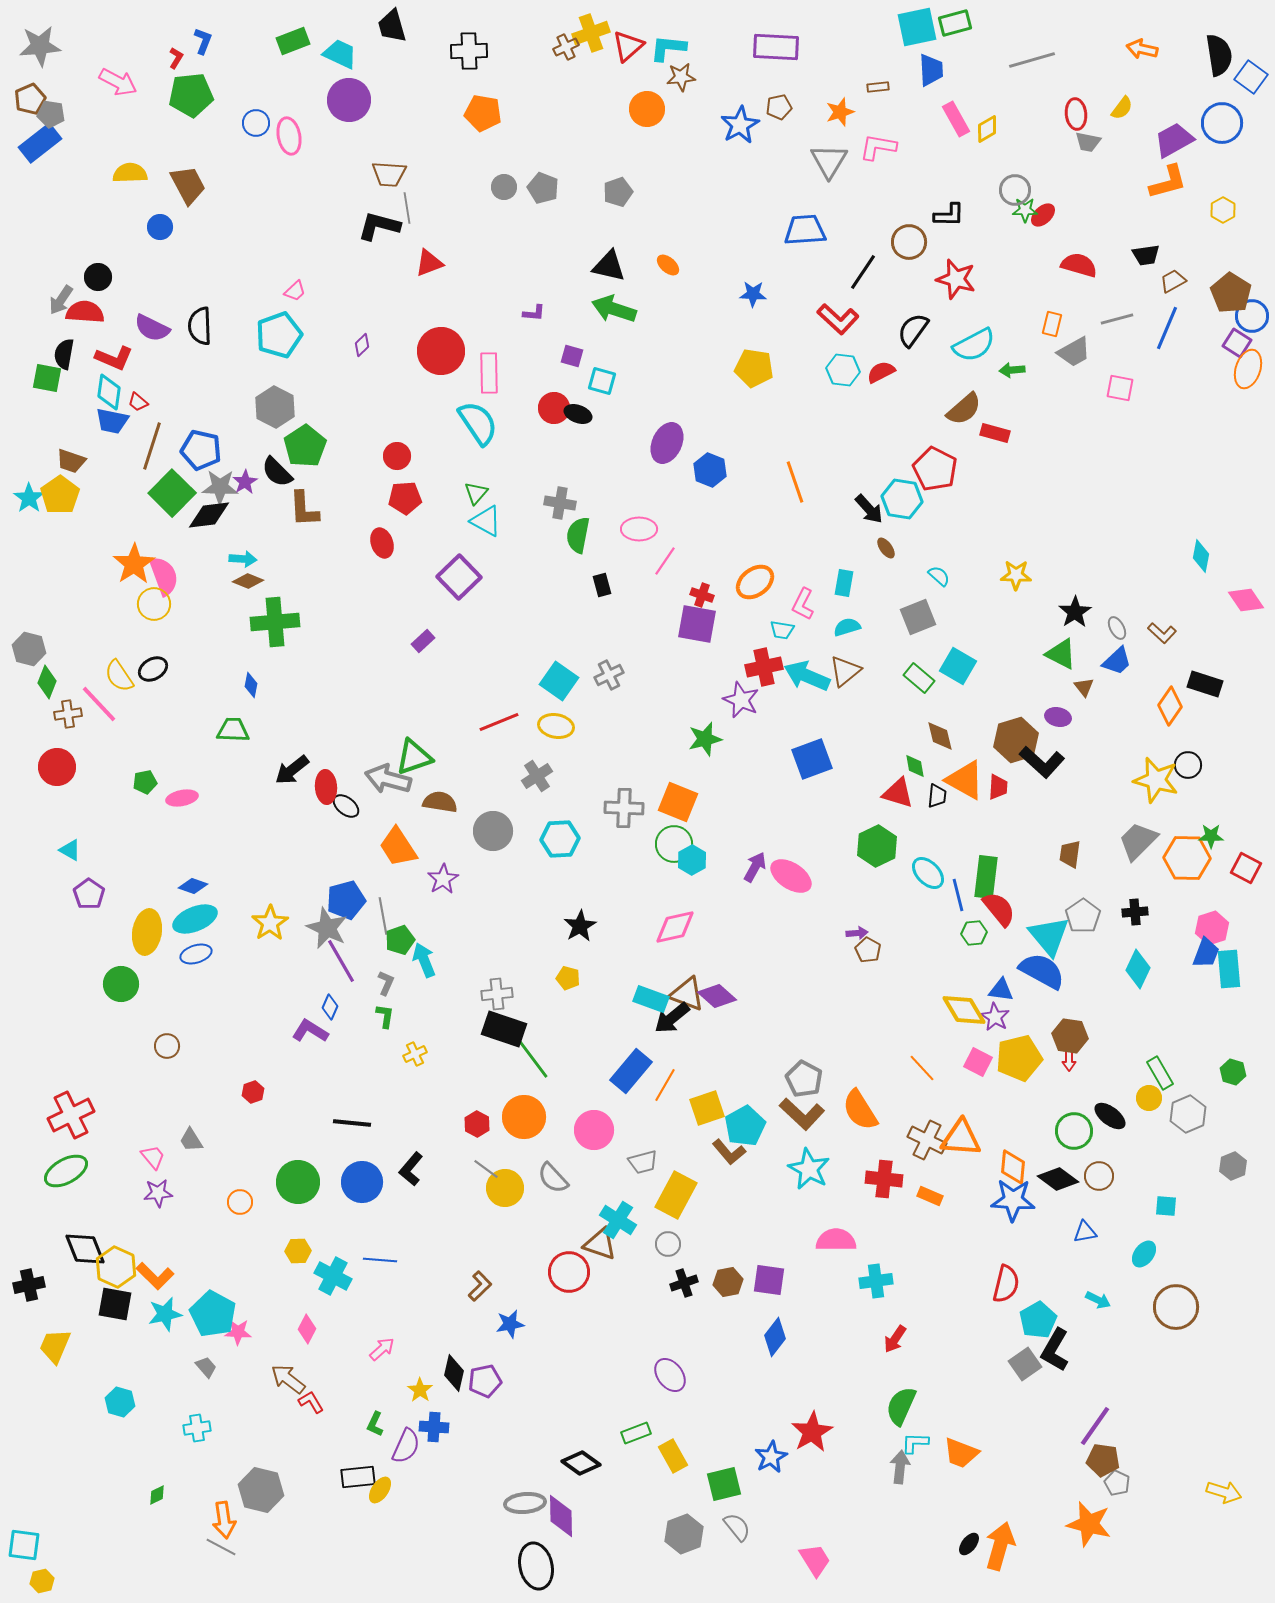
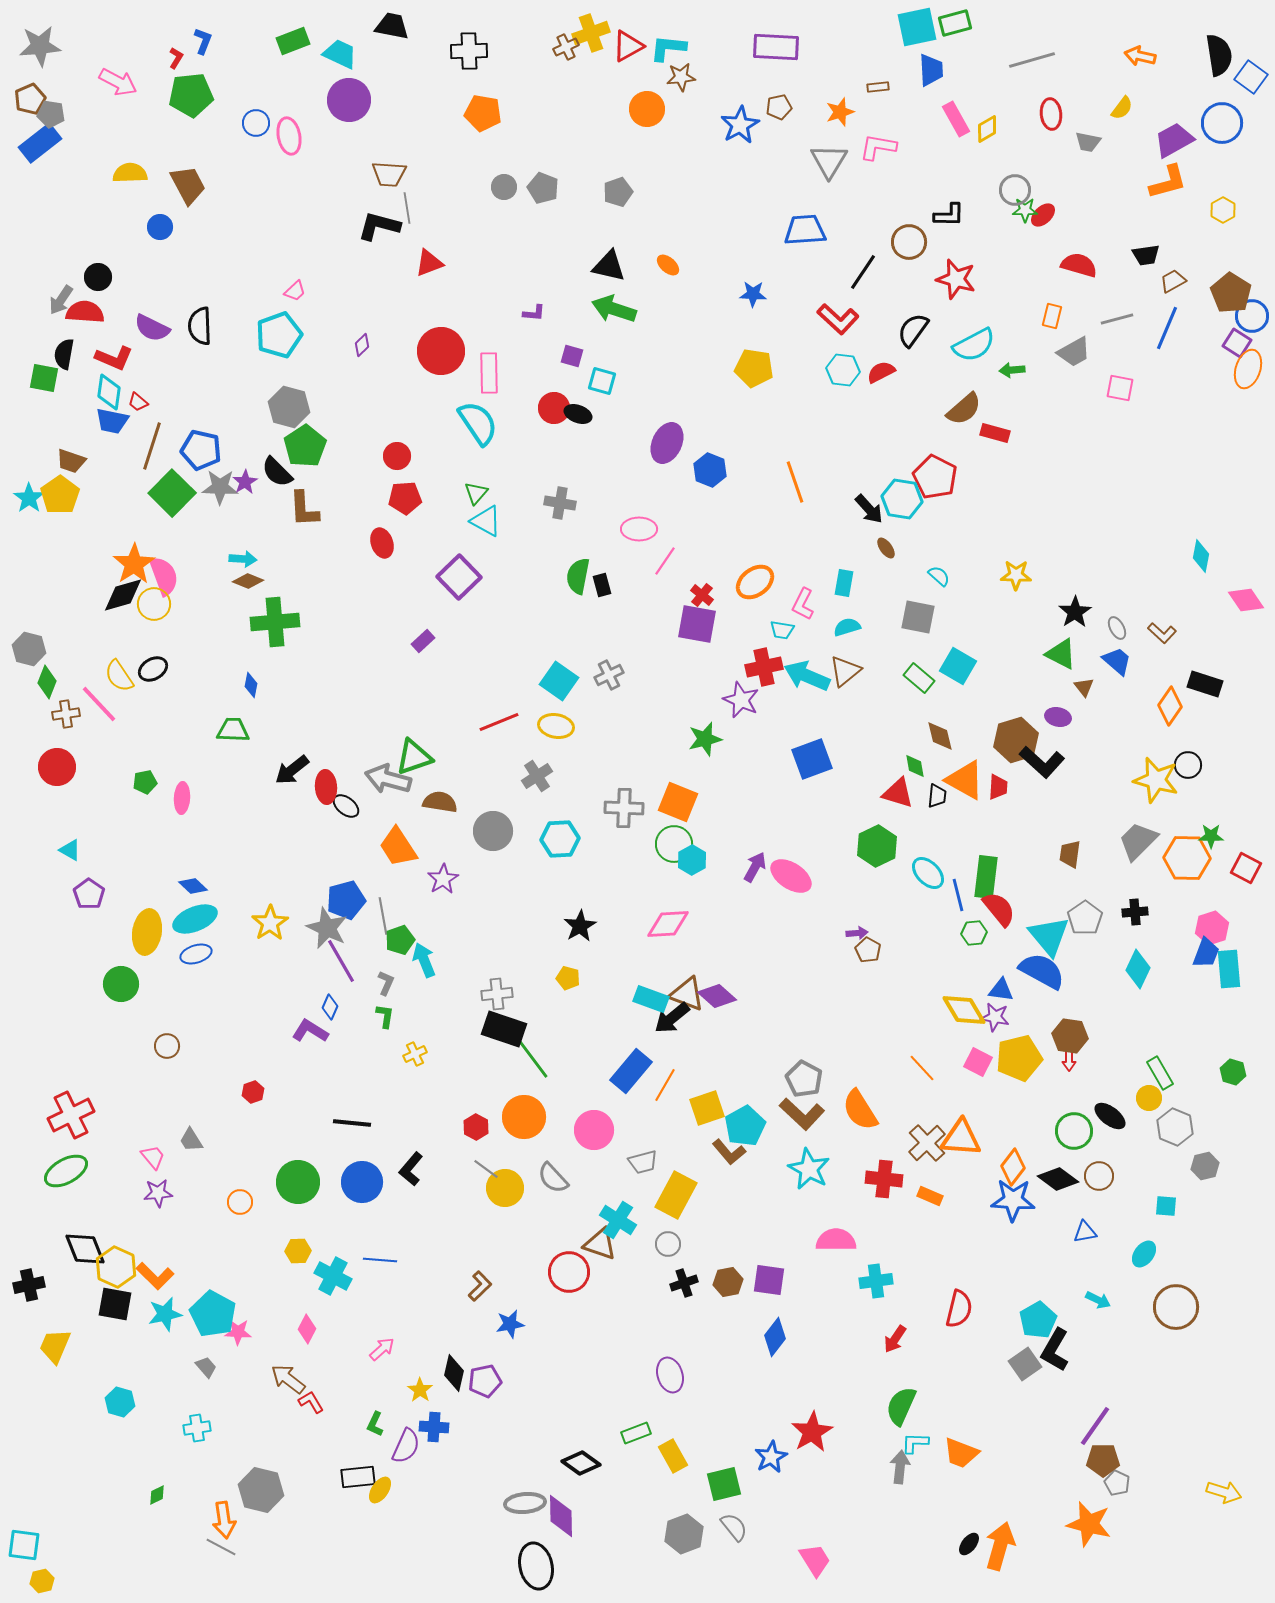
black trapezoid at (392, 26): rotated 117 degrees clockwise
red triangle at (628, 46): rotated 12 degrees clockwise
orange arrow at (1142, 49): moved 2 px left, 7 px down
red ellipse at (1076, 114): moved 25 px left
orange rectangle at (1052, 324): moved 8 px up
green square at (47, 378): moved 3 px left
gray hexagon at (275, 407): moved 14 px right; rotated 12 degrees counterclockwise
red pentagon at (935, 469): moved 8 px down
black diamond at (209, 515): moved 86 px left, 80 px down; rotated 9 degrees counterclockwise
green semicircle at (578, 535): moved 41 px down
red cross at (702, 595): rotated 20 degrees clockwise
gray square at (918, 617): rotated 33 degrees clockwise
blue trapezoid at (1117, 661): rotated 96 degrees counterclockwise
brown cross at (68, 714): moved 2 px left
pink ellipse at (182, 798): rotated 76 degrees counterclockwise
blue diamond at (193, 886): rotated 24 degrees clockwise
gray pentagon at (1083, 916): moved 2 px right, 2 px down
pink diamond at (675, 927): moved 7 px left, 3 px up; rotated 9 degrees clockwise
purple star at (995, 1017): rotated 20 degrees counterclockwise
gray hexagon at (1188, 1114): moved 13 px left, 13 px down; rotated 15 degrees counterclockwise
red hexagon at (477, 1124): moved 1 px left, 3 px down
brown cross at (927, 1140): moved 3 px down; rotated 21 degrees clockwise
gray hexagon at (1233, 1166): moved 28 px left; rotated 8 degrees clockwise
orange diamond at (1013, 1167): rotated 33 degrees clockwise
red semicircle at (1006, 1284): moved 47 px left, 25 px down
purple ellipse at (670, 1375): rotated 20 degrees clockwise
brown pentagon at (1103, 1460): rotated 8 degrees counterclockwise
gray semicircle at (737, 1527): moved 3 px left
